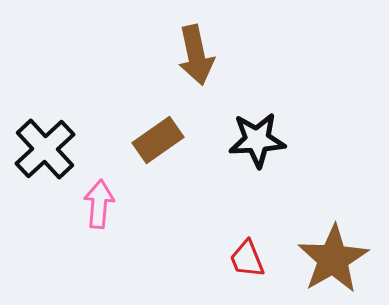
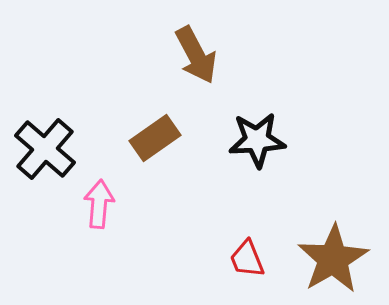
brown arrow: rotated 16 degrees counterclockwise
brown rectangle: moved 3 px left, 2 px up
black cross: rotated 6 degrees counterclockwise
